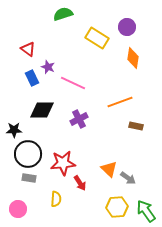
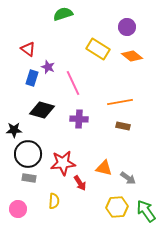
yellow rectangle: moved 1 px right, 11 px down
orange diamond: moved 1 px left, 2 px up; rotated 60 degrees counterclockwise
blue rectangle: rotated 42 degrees clockwise
pink line: rotated 40 degrees clockwise
orange line: rotated 10 degrees clockwise
black diamond: rotated 15 degrees clockwise
purple cross: rotated 30 degrees clockwise
brown rectangle: moved 13 px left
orange triangle: moved 5 px left, 1 px up; rotated 30 degrees counterclockwise
yellow semicircle: moved 2 px left, 2 px down
